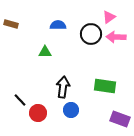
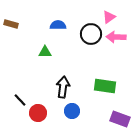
blue circle: moved 1 px right, 1 px down
